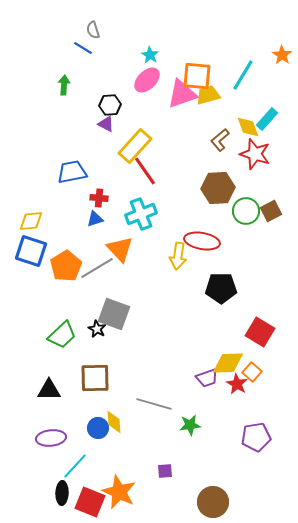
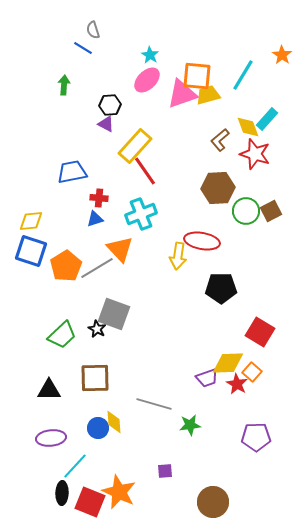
purple pentagon at (256, 437): rotated 8 degrees clockwise
